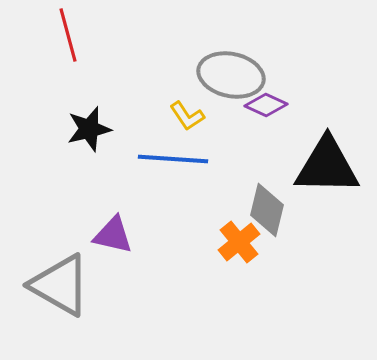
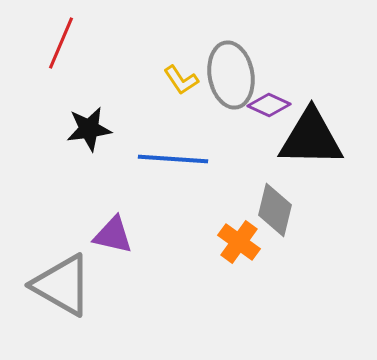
red line: moved 7 px left, 8 px down; rotated 38 degrees clockwise
gray ellipse: rotated 68 degrees clockwise
purple diamond: moved 3 px right
yellow L-shape: moved 6 px left, 36 px up
black star: rotated 6 degrees clockwise
black triangle: moved 16 px left, 28 px up
gray diamond: moved 8 px right
orange cross: rotated 15 degrees counterclockwise
gray triangle: moved 2 px right
